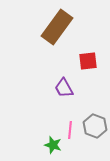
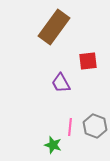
brown rectangle: moved 3 px left
purple trapezoid: moved 3 px left, 5 px up
pink line: moved 3 px up
